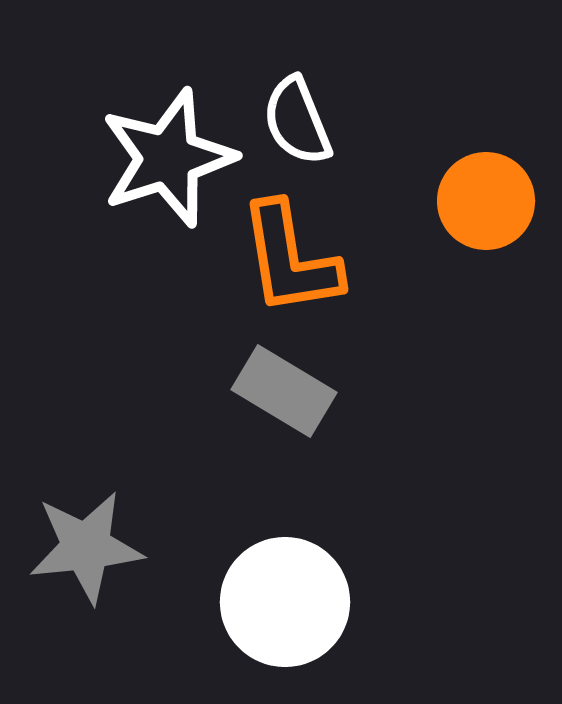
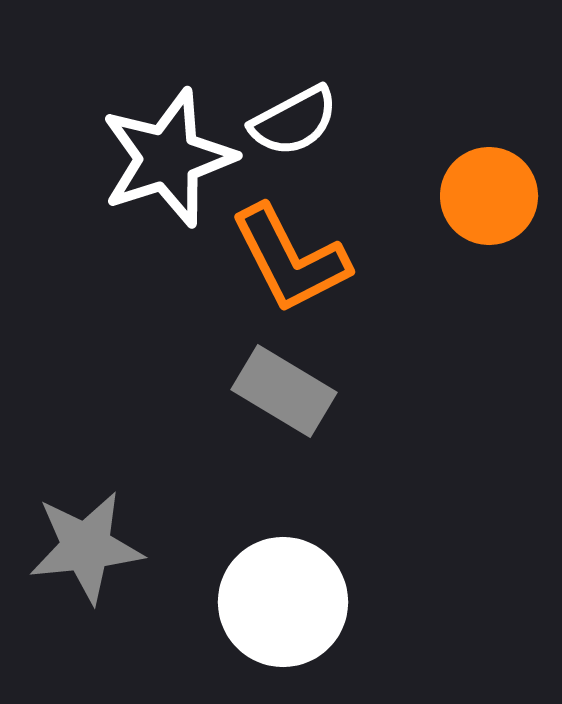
white semicircle: moved 3 px left; rotated 96 degrees counterclockwise
orange circle: moved 3 px right, 5 px up
orange L-shape: rotated 18 degrees counterclockwise
white circle: moved 2 px left
